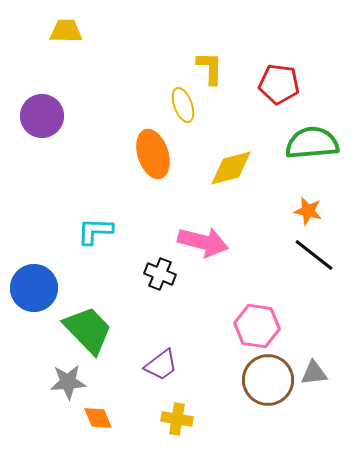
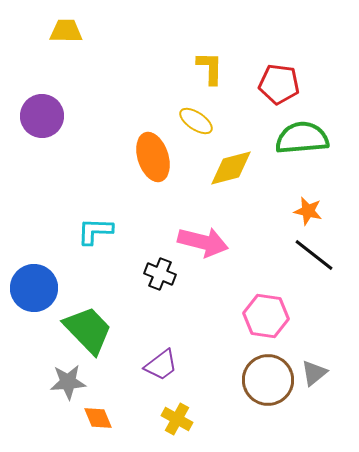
yellow ellipse: moved 13 px right, 16 px down; rotated 36 degrees counterclockwise
green semicircle: moved 10 px left, 5 px up
orange ellipse: moved 3 px down
pink hexagon: moved 9 px right, 10 px up
gray triangle: rotated 32 degrees counterclockwise
yellow cross: rotated 20 degrees clockwise
